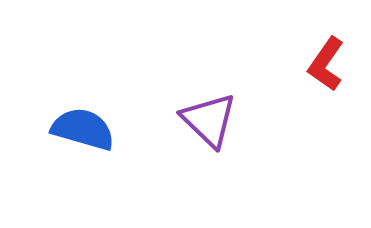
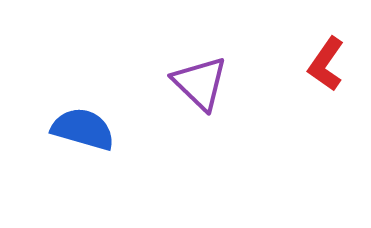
purple triangle: moved 9 px left, 37 px up
